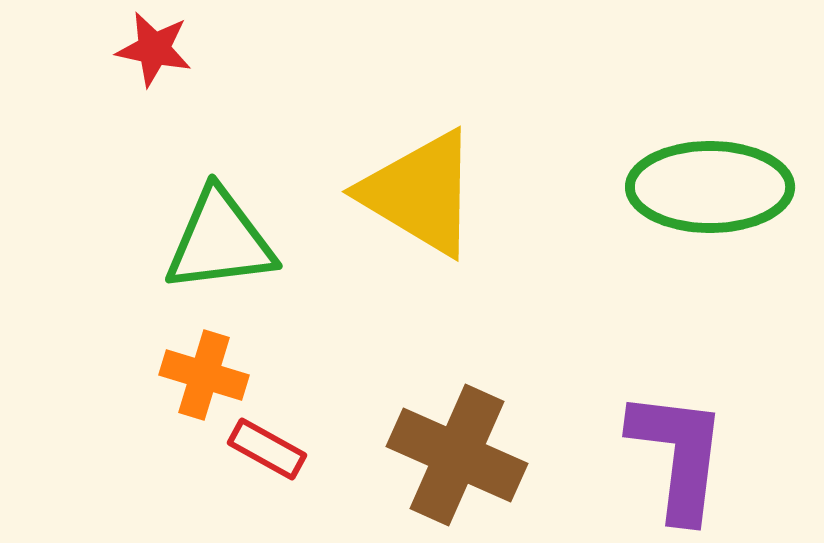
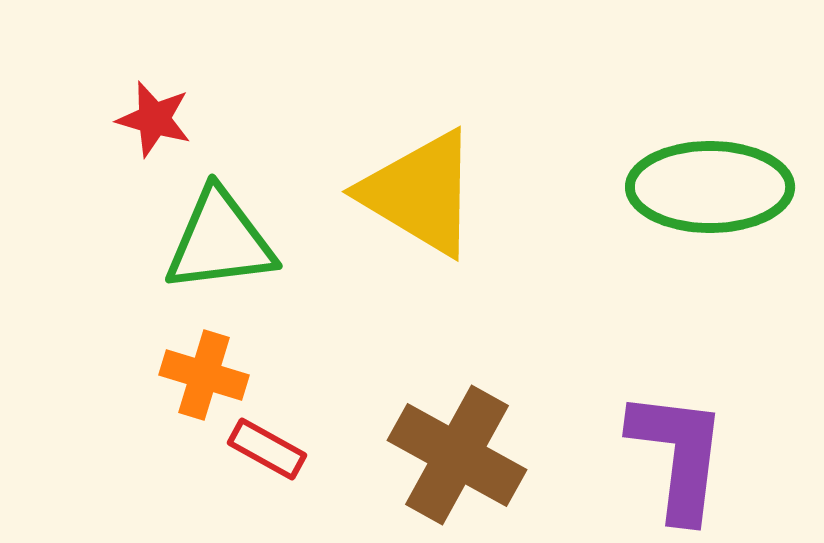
red star: moved 70 px down; rotated 4 degrees clockwise
brown cross: rotated 5 degrees clockwise
